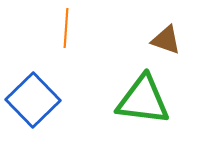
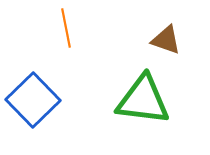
orange line: rotated 15 degrees counterclockwise
